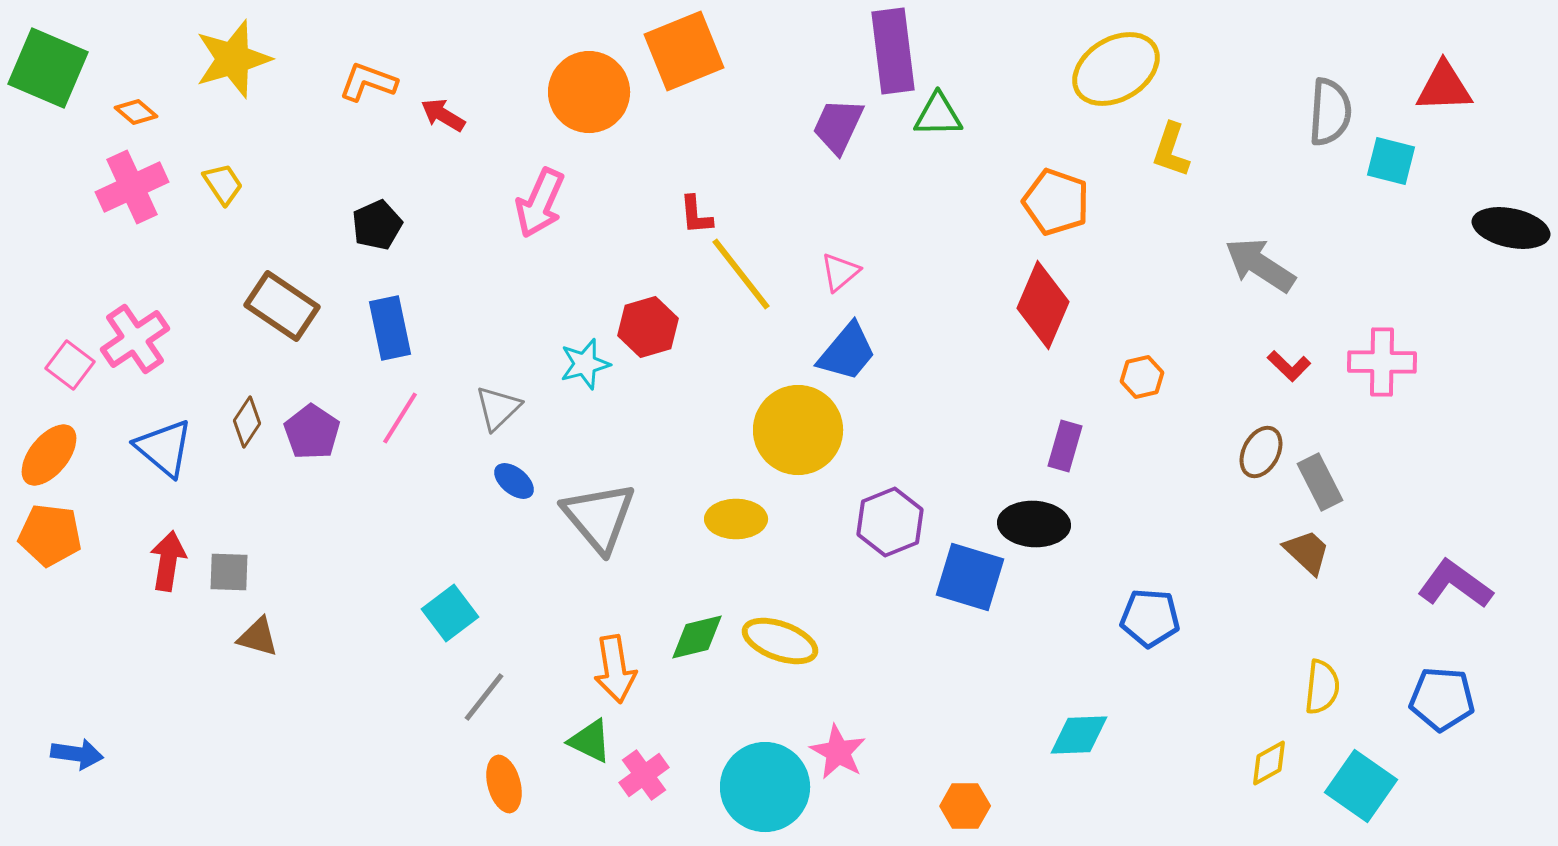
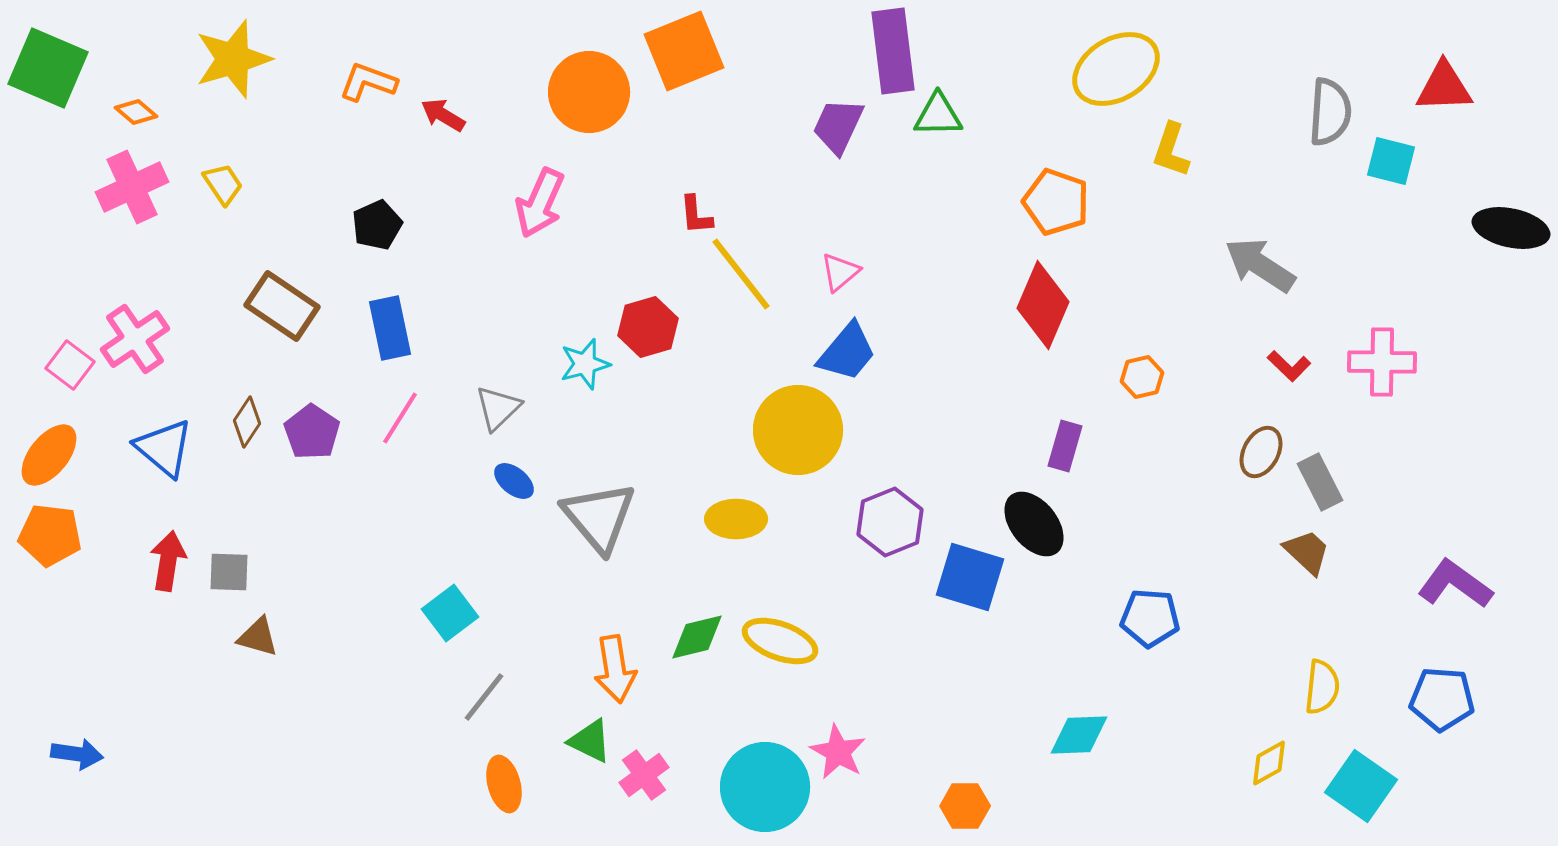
black ellipse at (1034, 524): rotated 48 degrees clockwise
